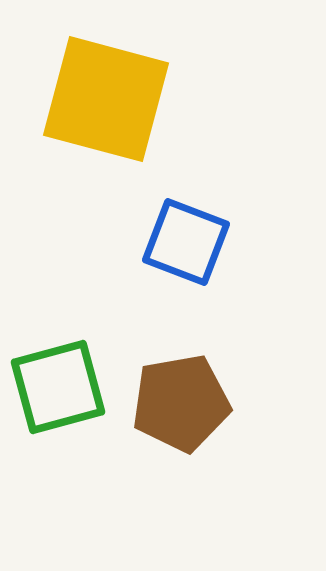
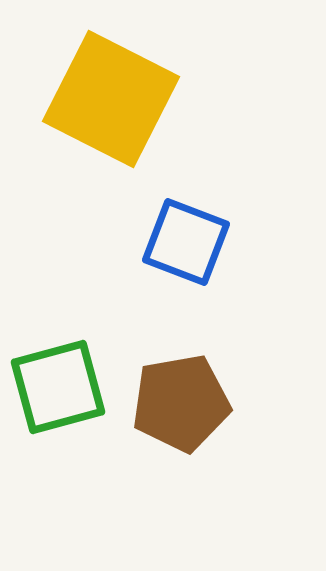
yellow square: moved 5 px right; rotated 12 degrees clockwise
